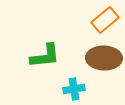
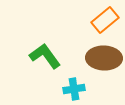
green L-shape: rotated 120 degrees counterclockwise
